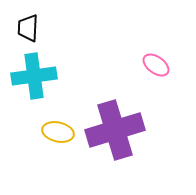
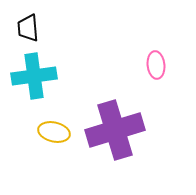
black trapezoid: rotated 8 degrees counterclockwise
pink ellipse: rotated 48 degrees clockwise
yellow ellipse: moved 4 px left
